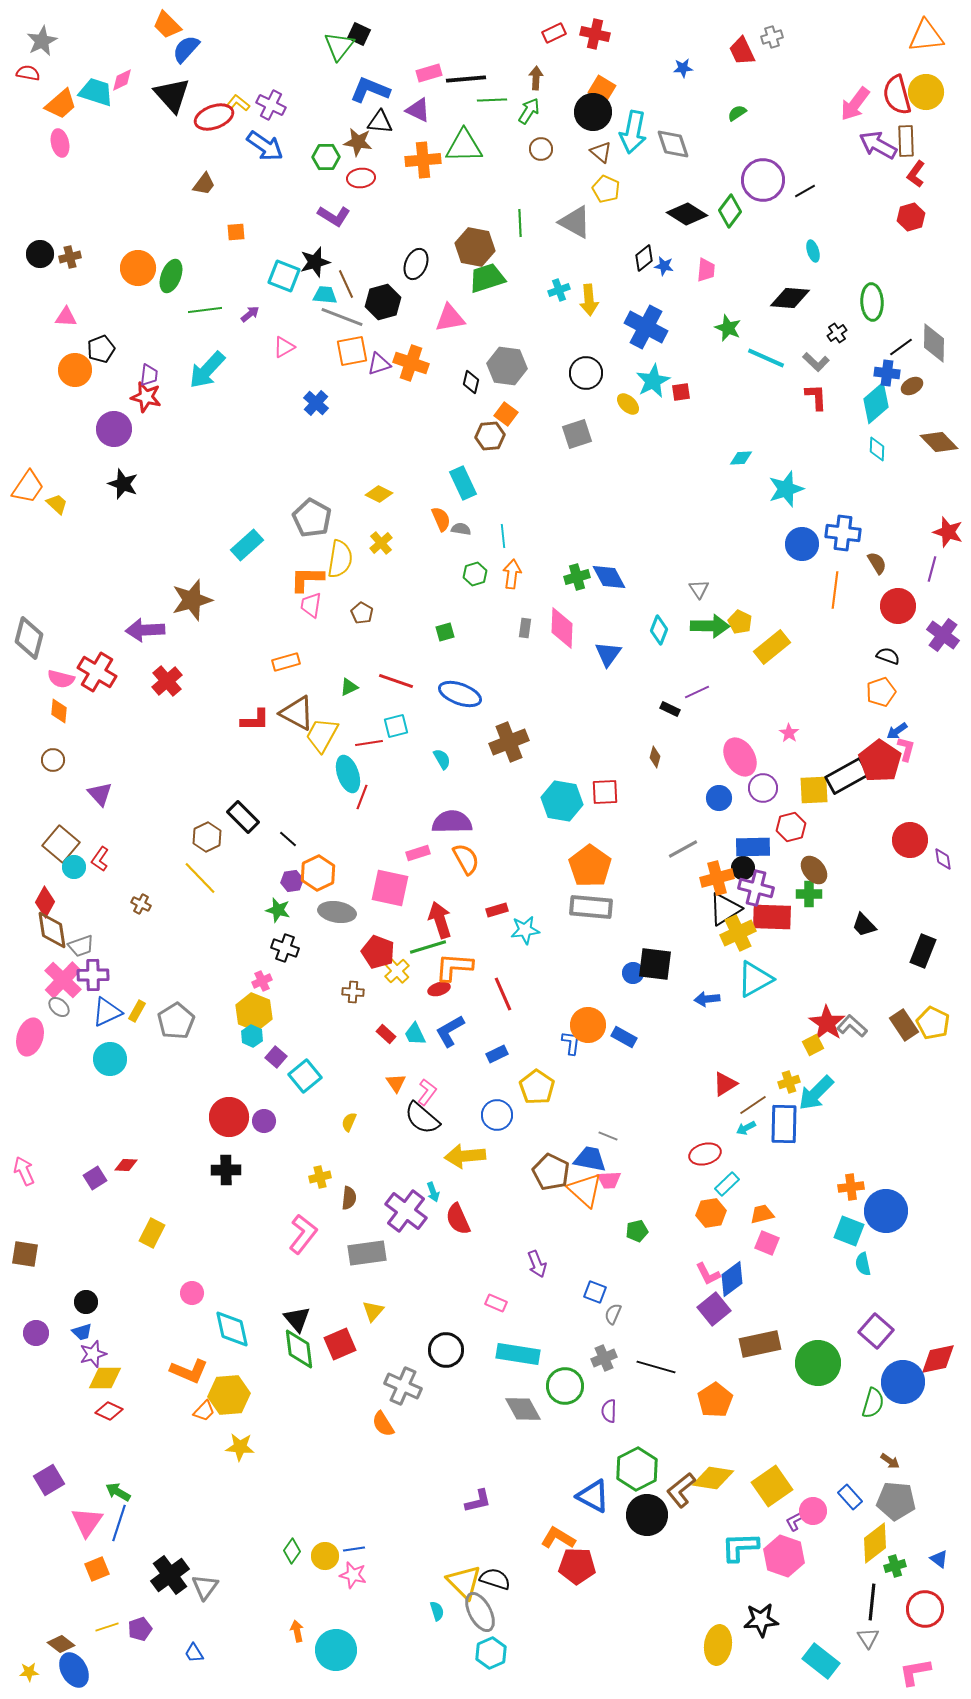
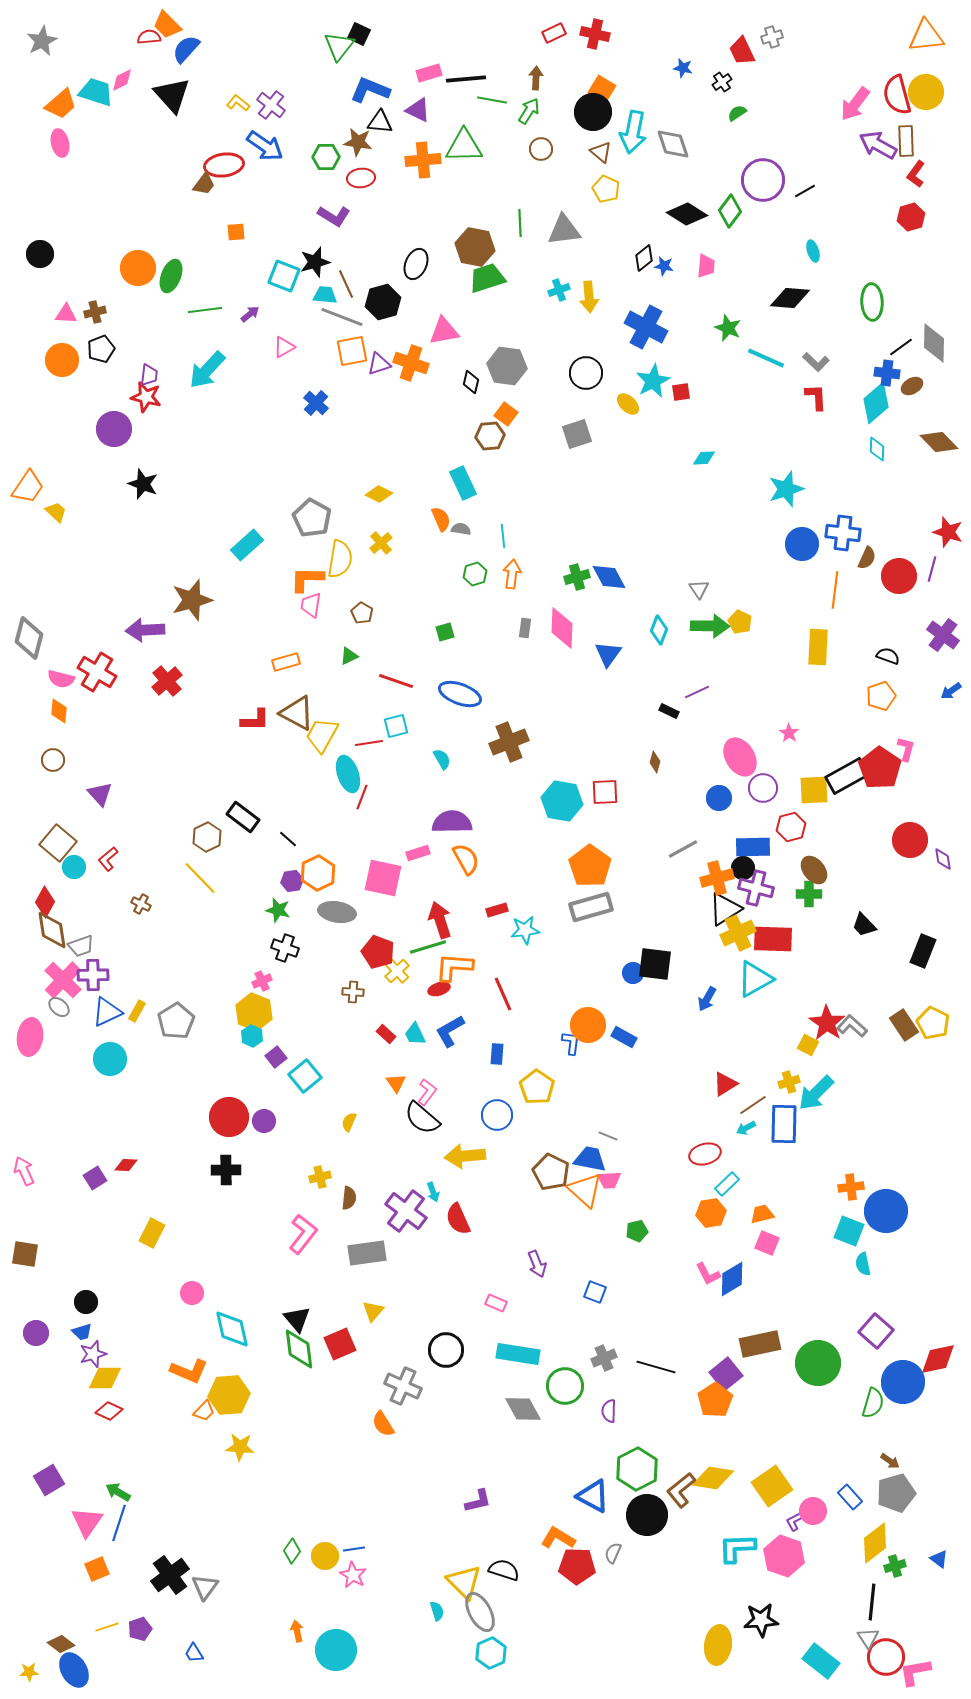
blue star at (683, 68): rotated 18 degrees clockwise
red semicircle at (28, 73): moved 121 px right, 36 px up; rotated 15 degrees counterclockwise
green line at (492, 100): rotated 12 degrees clockwise
purple cross at (271, 105): rotated 12 degrees clockwise
red ellipse at (214, 117): moved 10 px right, 48 px down; rotated 12 degrees clockwise
gray triangle at (575, 222): moved 11 px left, 8 px down; rotated 36 degrees counterclockwise
brown cross at (70, 257): moved 25 px right, 55 px down
pink trapezoid at (706, 270): moved 4 px up
yellow arrow at (589, 300): moved 3 px up
pink triangle at (66, 317): moved 3 px up
pink triangle at (450, 318): moved 6 px left, 13 px down
black cross at (837, 333): moved 115 px left, 251 px up
orange circle at (75, 370): moved 13 px left, 10 px up
cyan diamond at (741, 458): moved 37 px left
black star at (123, 484): moved 20 px right
yellow trapezoid at (57, 504): moved 1 px left, 8 px down
brown semicircle at (877, 563): moved 10 px left, 5 px up; rotated 55 degrees clockwise
red circle at (898, 606): moved 1 px right, 30 px up
yellow rectangle at (772, 647): moved 46 px right; rotated 48 degrees counterclockwise
green triangle at (349, 687): moved 31 px up
orange pentagon at (881, 692): moved 4 px down
black rectangle at (670, 709): moved 1 px left, 2 px down
blue arrow at (897, 731): moved 54 px right, 40 px up
brown diamond at (655, 757): moved 5 px down
red pentagon at (880, 761): moved 7 px down
black rectangle at (243, 817): rotated 8 degrees counterclockwise
brown square at (61, 844): moved 3 px left, 1 px up
red L-shape at (100, 859): moved 8 px right; rotated 15 degrees clockwise
pink square at (390, 888): moved 7 px left, 10 px up
gray rectangle at (591, 907): rotated 21 degrees counterclockwise
red rectangle at (772, 917): moved 1 px right, 22 px down
blue arrow at (707, 999): rotated 55 degrees counterclockwise
pink ellipse at (30, 1037): rotated 9 degrees counterclockwise
yellow square at (813, 1045): moved 5 px left; rotated 35 degrees counterclockwise
blue rectangle at (497, 1054): rotated 60 degrees counterclockwise
purple square at (276, 1057): rotated 10 degrees clockwise
blue diamond at (732, 1279): rotated 6 degrees clockwise
purple square at (714, 1309): moved 12 px right, 65 px down
gray semicircle at (613, 1314): moved 239 px down
gray pentagon at (896, 1501): moved 8 px up; rotated 21 degrees counterclockwise
cyan L-shape at (740, 1547): moved 3 px left, 1 px down
pink star at (353, 1575): rotated 16 degrees clockwise
black semicircle at (495, 1579): moved 9 px right, 9 px up
red circle at (925, 1609): moved 39 px left, 48 px down
